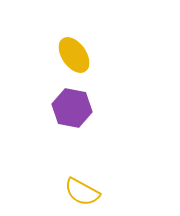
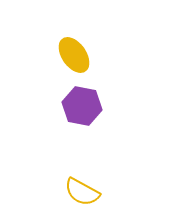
purple hexagon: moved 10 px right, 2 px up
